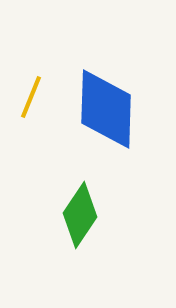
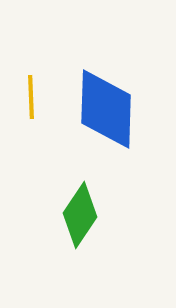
yellow line: rotated 24 degrees counterclockwise
